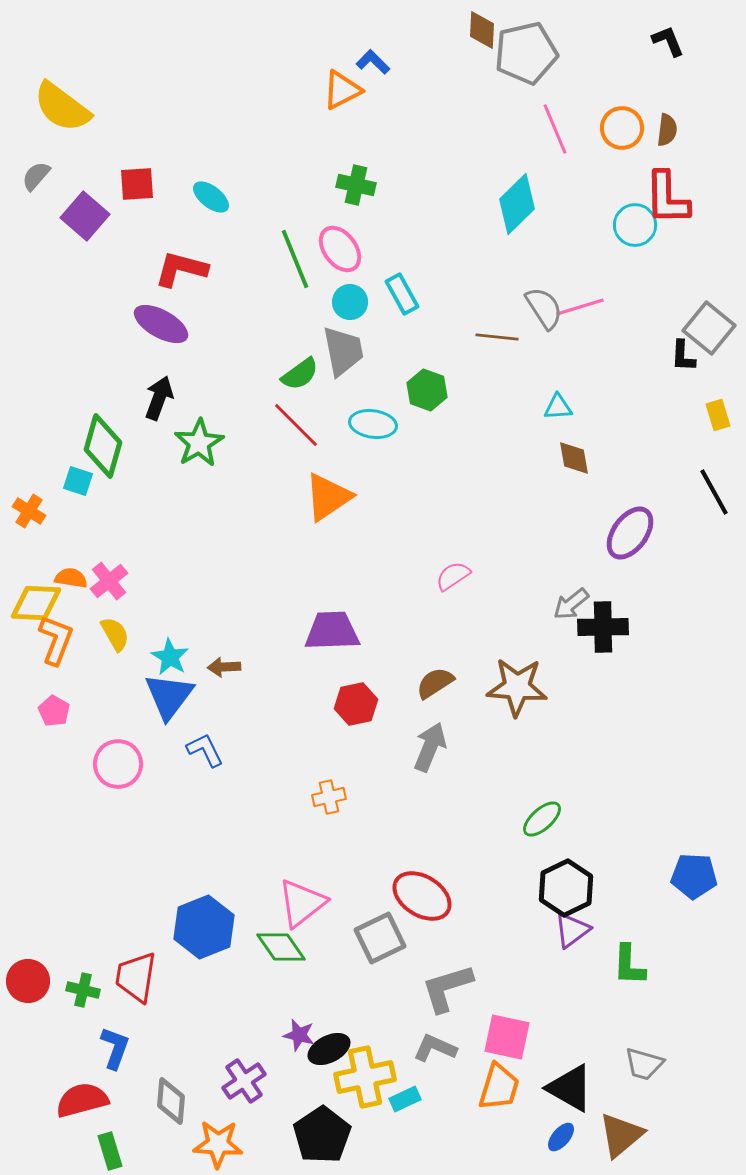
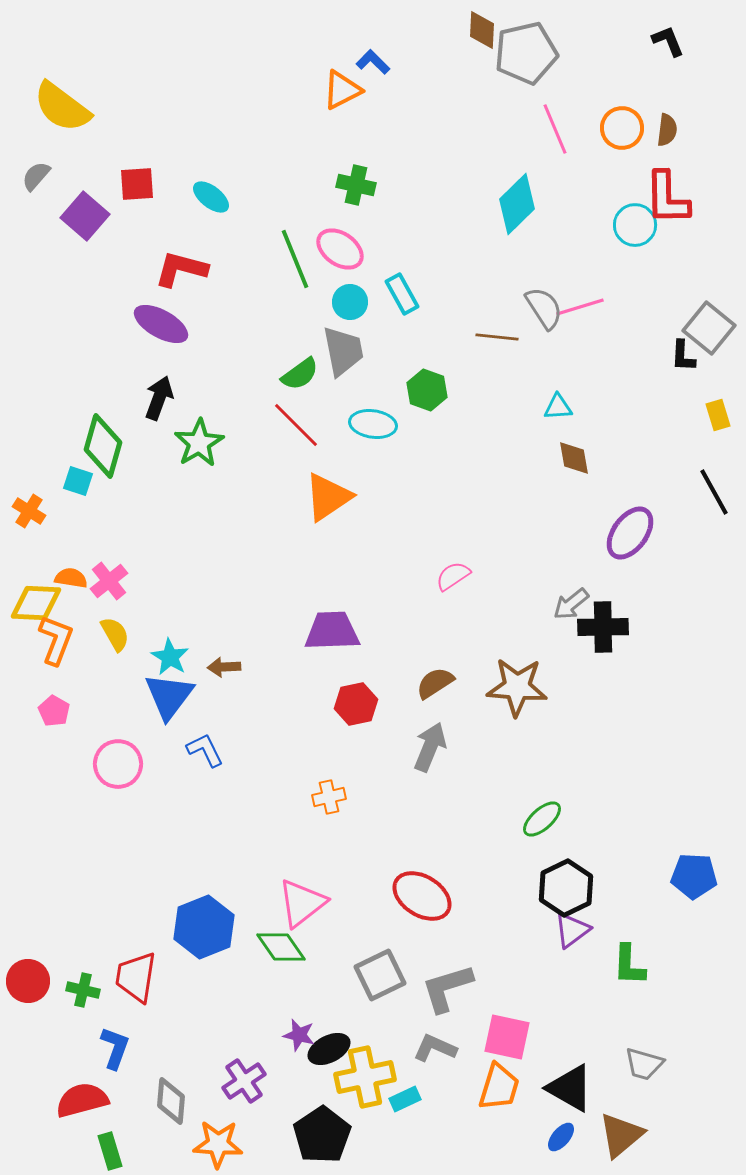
pink ellipse at (340, 249): rotated 18 degrees counterclockwise
gray square at (380, 938): moved 37 px down
